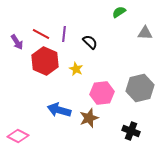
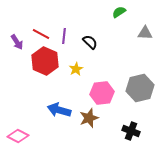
purple line: moved 2 px down
yellow star: rotated 16 degrees clockwise
